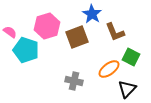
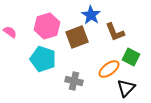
blue star: moved 1 px left, 1 px down
cyan pentagon: moved 17 px right, 9 px down
black triangle: moved 1 px left, 1 px up
